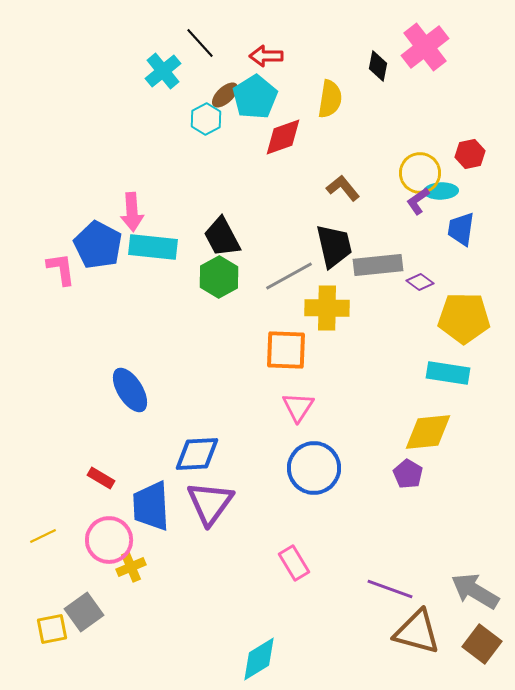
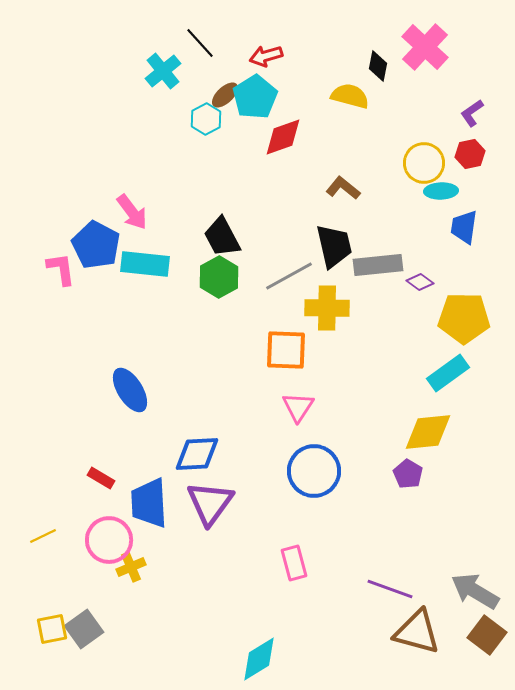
pink cross at (425, 47): rotated 9 degrees counterclockwise
red arrow at (266, 56): rotated 16 degrees counterclockwise
yellow semicircle at (330, 99): moved 20 px right, 3 px up; rotated 84 degrees counterclockwise
yellow circle at (420, 173): moved 4 px right, 10 px up
brown L-shape at (343, 188): rotated 12 degrees counterclockwise
purple L-shape at (418, 201): moved 54 px right, 88 px up
pink arrow at (132, 212): rotated 33 degrees counterclockwise
blue trapezoid at (461, 229): moved 3 px right, 2 px up
blue pentagon at (98, 245): moved 2 px left
cyan rectangle at (153, 247): moved 8 px left, 17 px down
cyan rectangle at (448, 373): rotated 45 degrees counterclockwise
blue circle at (314, 468): moved 3 px down
blue trapezoid at (151, 506): moved 2 px left, 3 px up
pink rectangle at (294, 563): rotated 16 degrees clockwise
gray square at (84, 612): moved 17 px down
brown square at (482, 644): moved 5 px right, 9 px up
